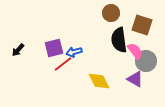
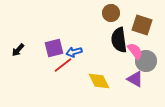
red line: moved 1 px down
